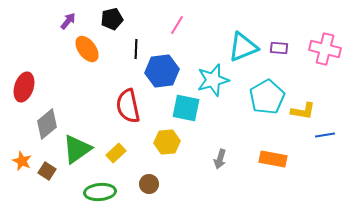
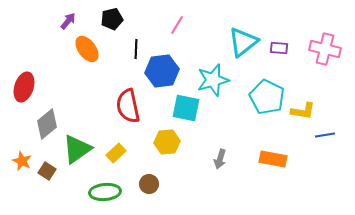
cyan triangle: moved 5 px up; rotated 16 degrees counterclockwise
cyan pentagon: rotated 16 degrees counterclockwise
green ellipse: moved 5 px right
